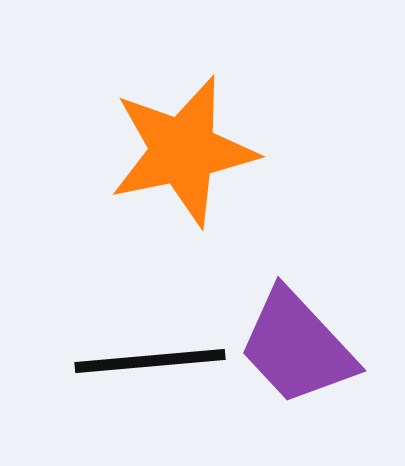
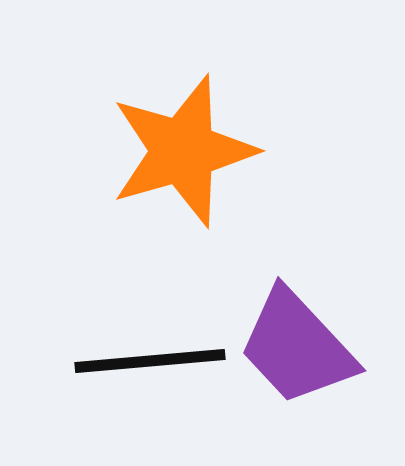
orange star: rotated 4 degrees counterclockwise
